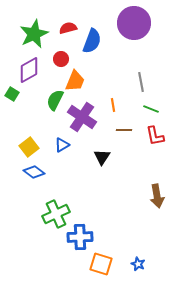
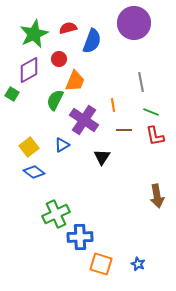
red circle: moved 2 px left
green line: moved 3 px down
purple cross: moved 2 px right, 3 px down
